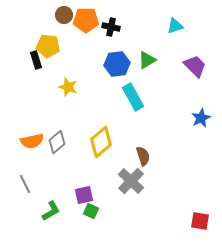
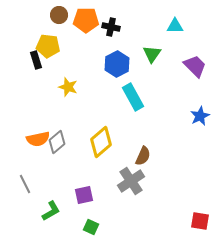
brown circle: moved 5 px left
cyan triangle: rotated 18 degrees clockwise
green triangle: moved 5 px right, 6 px up; rotated 24 degrees counterclockwise
blue hexagon: rotated 20 degrees counterclockwise
blue star: moved 1 px left, 2 px up
orange semicircle: moved 6 px right, 2 px up
brown semicircle: rotated 42 degrees clockwise
gray cross: rotated 12 degrees clockwise
green square: moved 16 px down
